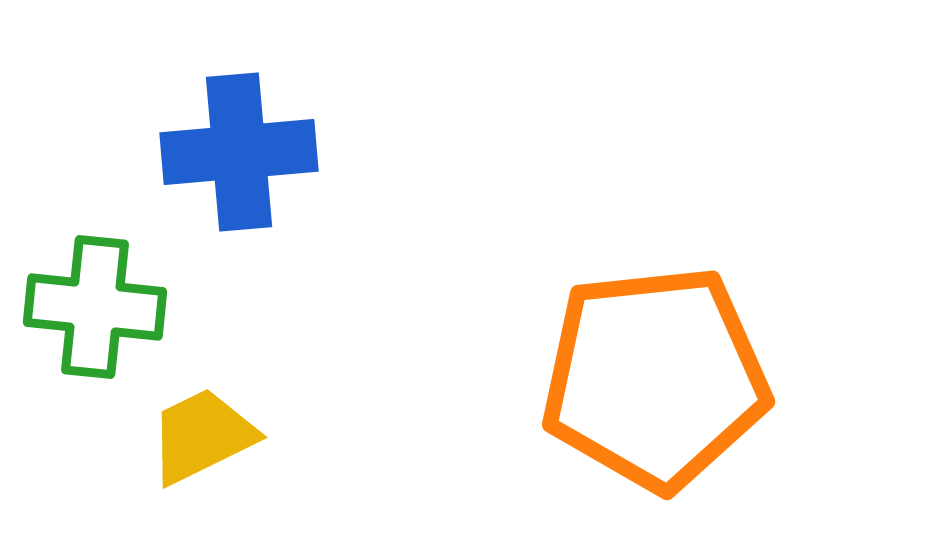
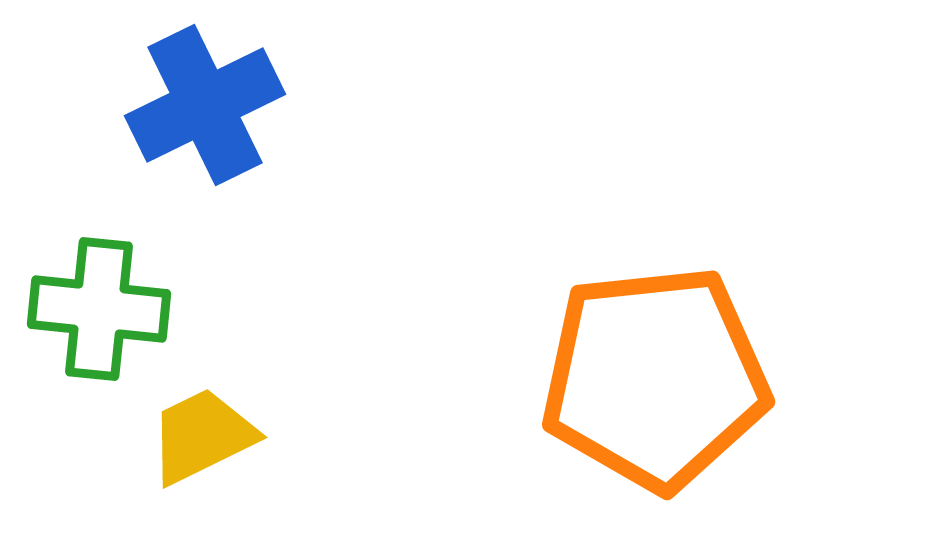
blue cross: moved 34 px left, 47 px up; rotated 21 degrees counterclockwise
green cross: moved 4 px right, 2 px down
